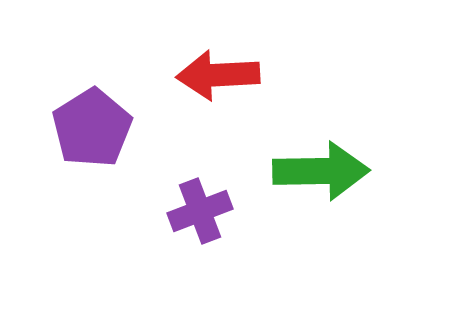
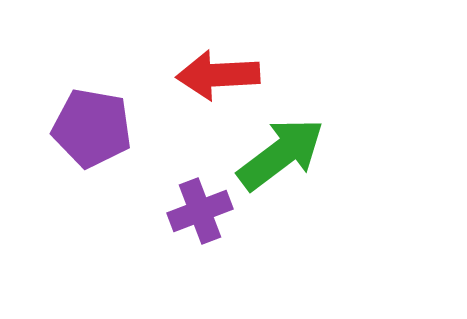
purple pentagon: rotated 30 degrees counterclockwise
green arrow: moved 40 px left, 17 px up; rotated 36 degrees counterclockwise
